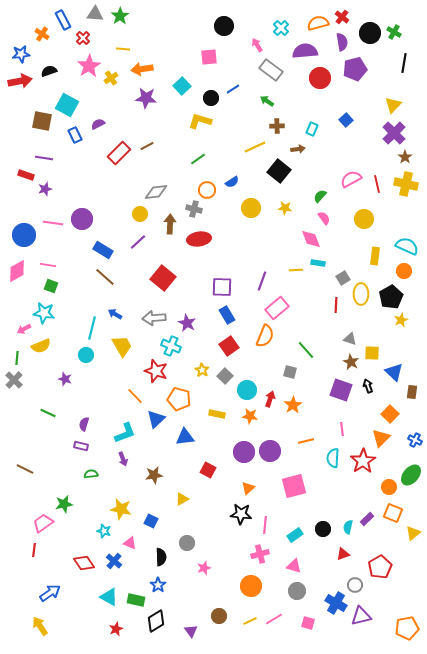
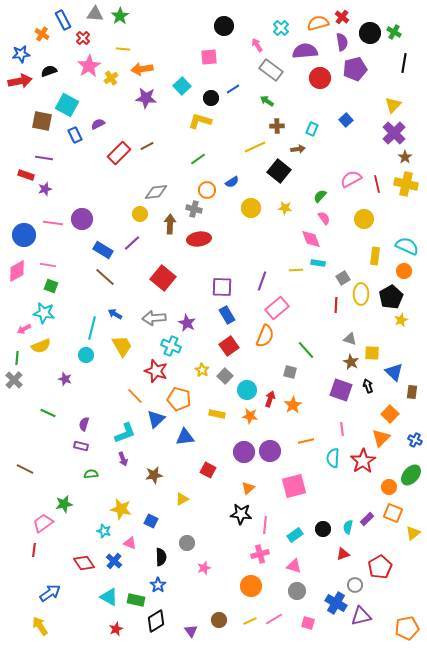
purple line at (138, 242): moved 6 px left, 1 px down
brown circle at (219, 616): moved 4 px down
